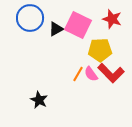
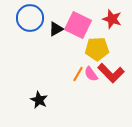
yellow pentagon: moved 3 px left, 1 px up
